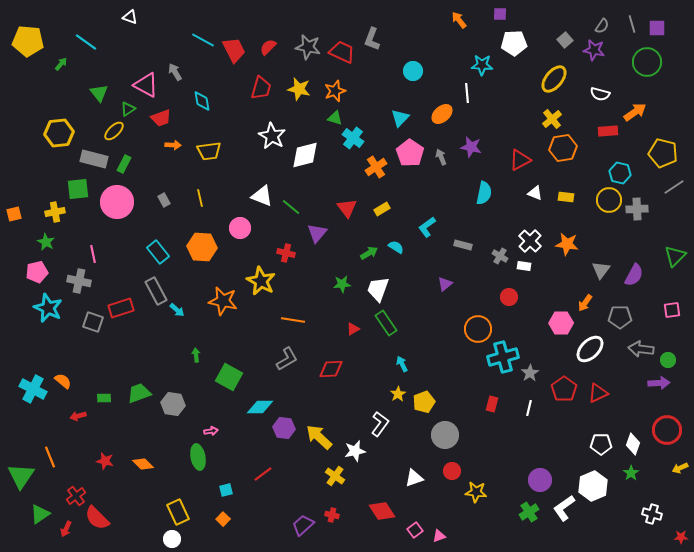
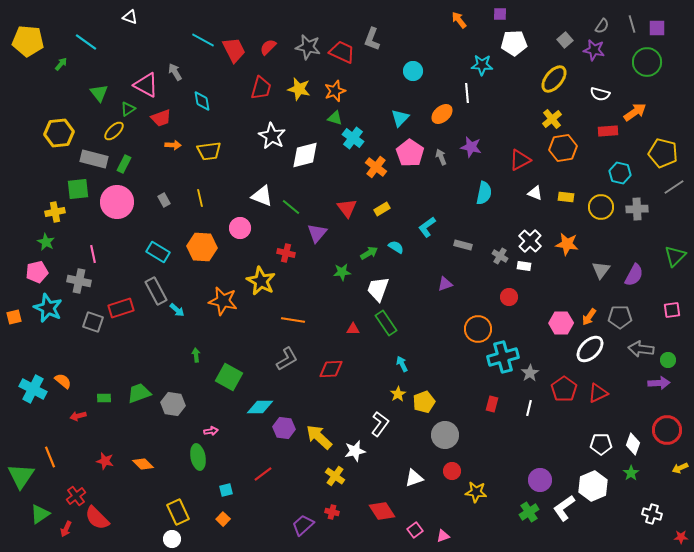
orange cross at (376, 167): rotated 20 degrees counterclockwise
yellow circle at (609, 200): moved 8 px left, 7 px down
orange square at (14, 214): moved 103 px down
cyan rectangle at (158, 252): rotated 20 degrees counterclockwise
green star at (342, 284): moved 12 px up
purple triangle at (445, 284): rotated 21 degrees clockwise
orange arrow at (585, 303): moved 4 px right, 14 px down
red triangle at (353, 329): rotated 32 degrees clockwise
red cross at (332, 515): moved 3 px up
pink triangle at (439, 536): moved 4 px right
